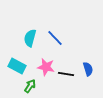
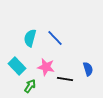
cyan rectangle: rotated 18 degrees clockwise
black line: moved 1 px left, 5 px down
